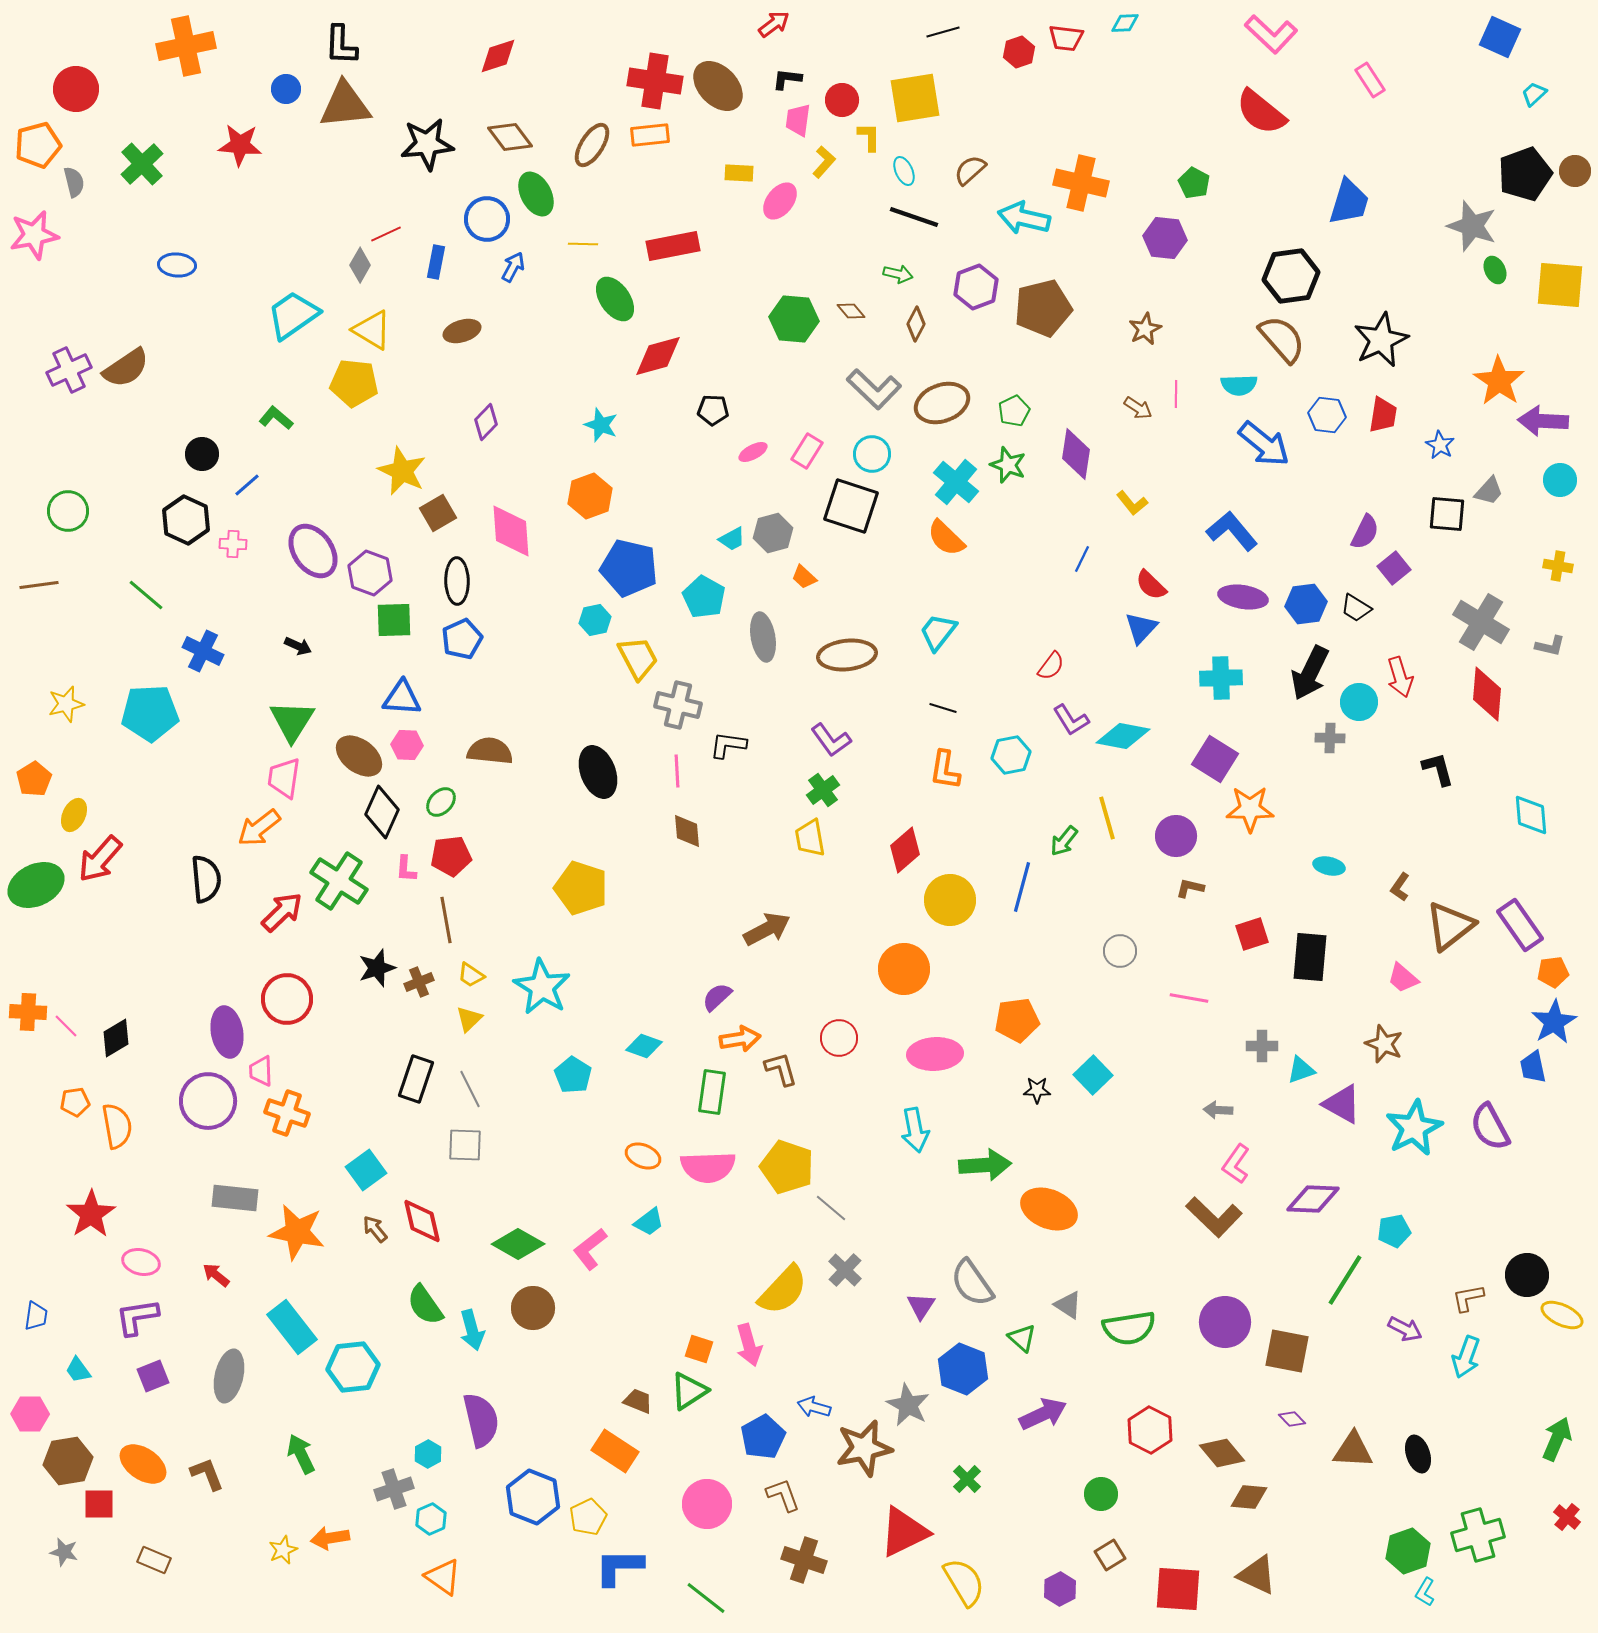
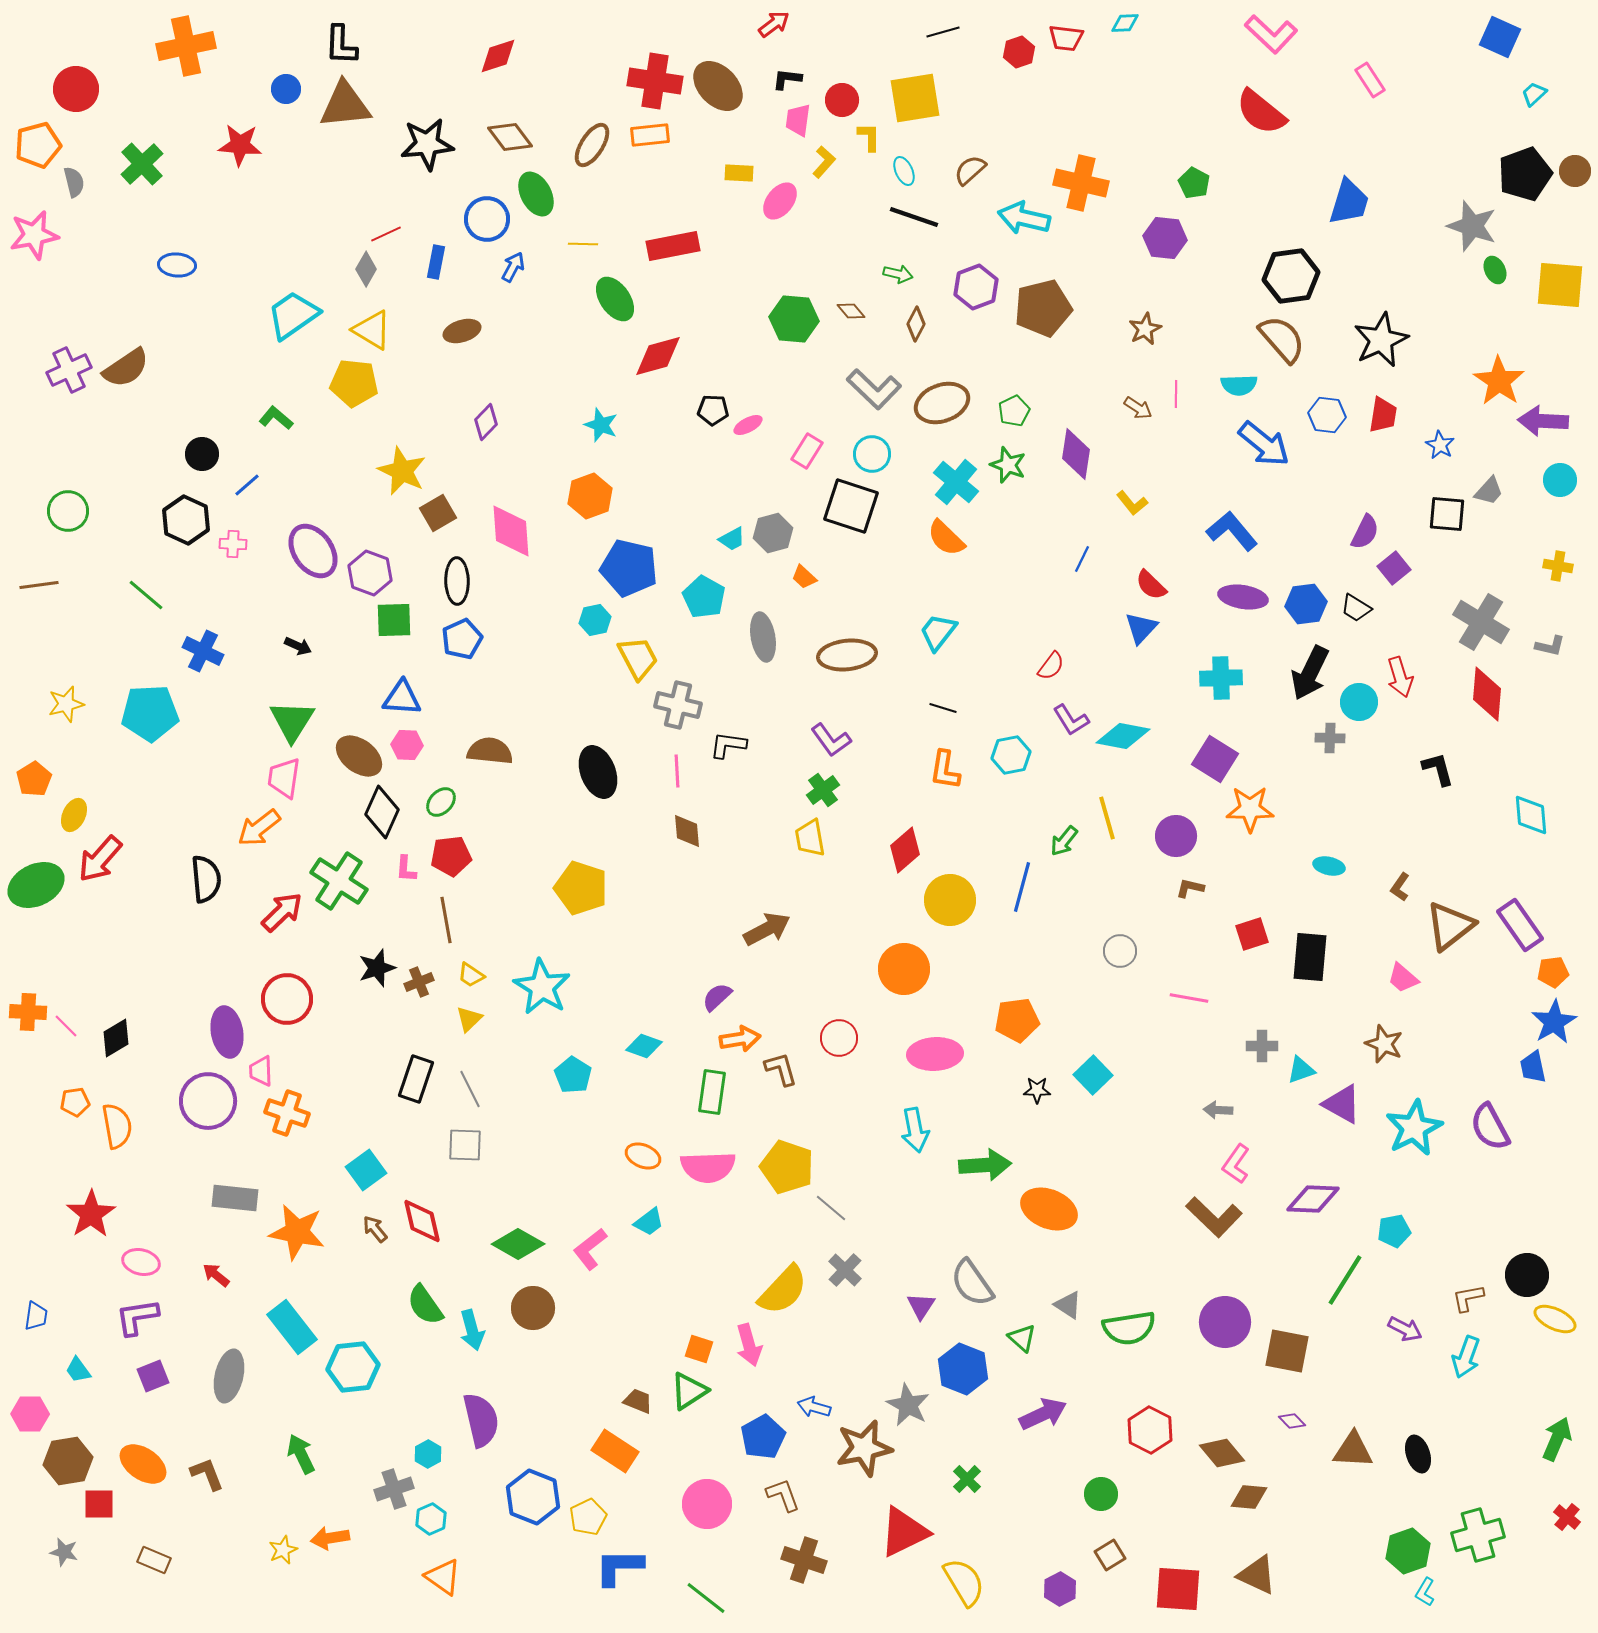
gray diamond at (360, 265): moved 6 px right, 4 px down
pink ellipse at (753, 452): moved 5 px left, 27 px up
yellow ellipse at (1562, 1315): moved 7 px left, 4 px down
purple diamond at (1292, 1419): moved 2 px down
